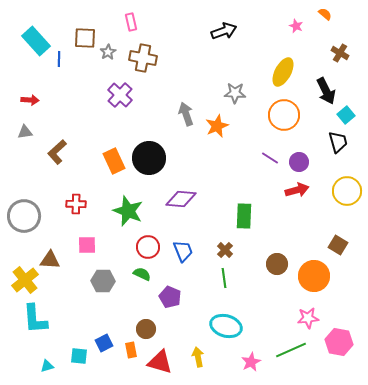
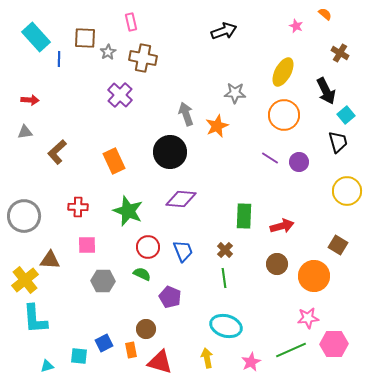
cyan rectangle at (36, 41): moved 4 px up
black circle at (149, 158): moved 21 px right, 6 px up
red arrow at (297, 190): moved 15 px left, 36 px down
red cross at (76, 204): moved 2 px right, 3 px down
pink hexagon at (339, 342): moved 5 px left, 2 px down; rotated 12 degrees counterclockwise
yellow arrow at (198, 357): moved 9 px right, 1 px down
